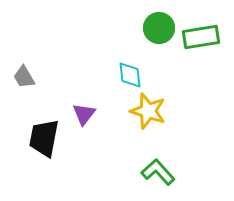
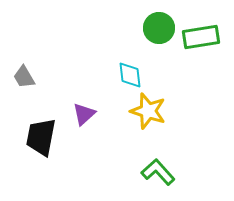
purple triangle: rotated 10 degrees clockwise
black trapezoid: moved 3 px left, 1 px up
